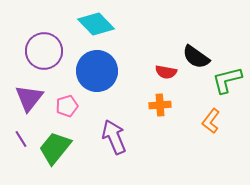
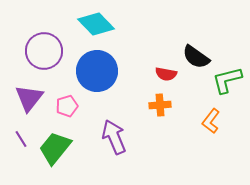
red semicircle: moved 2 px down
